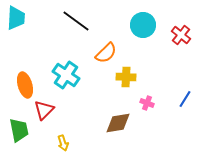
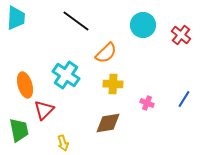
yellow cross: moved 13 px left, 7 px down
blue line: moved 1 px left
brown diamond: moved 10 px left
